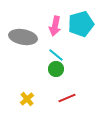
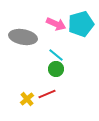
pink arrow: moved 1 px right, 2 px up; rotated 78 degrees counterclockwise
red line: moved 20 px left, 4 px up
